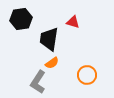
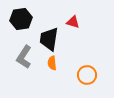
orange semicircle: rotated 120 degrees clockwise
gray L-shape: moved 14 px left, 25 px up
